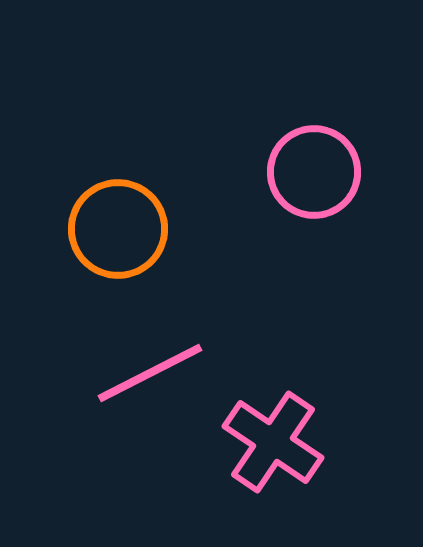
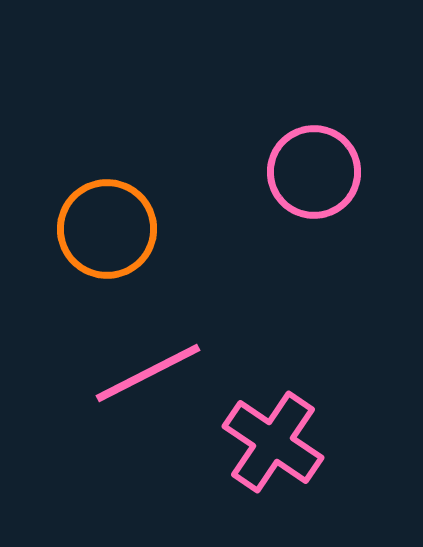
orange circle: moved 11 px left
pink line: moved 2 px left
